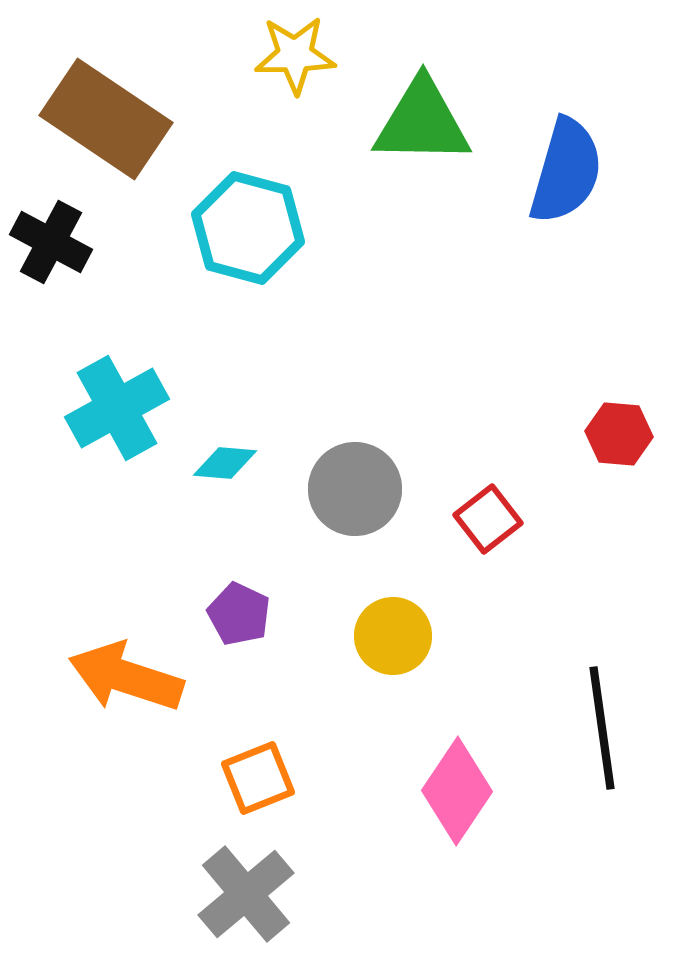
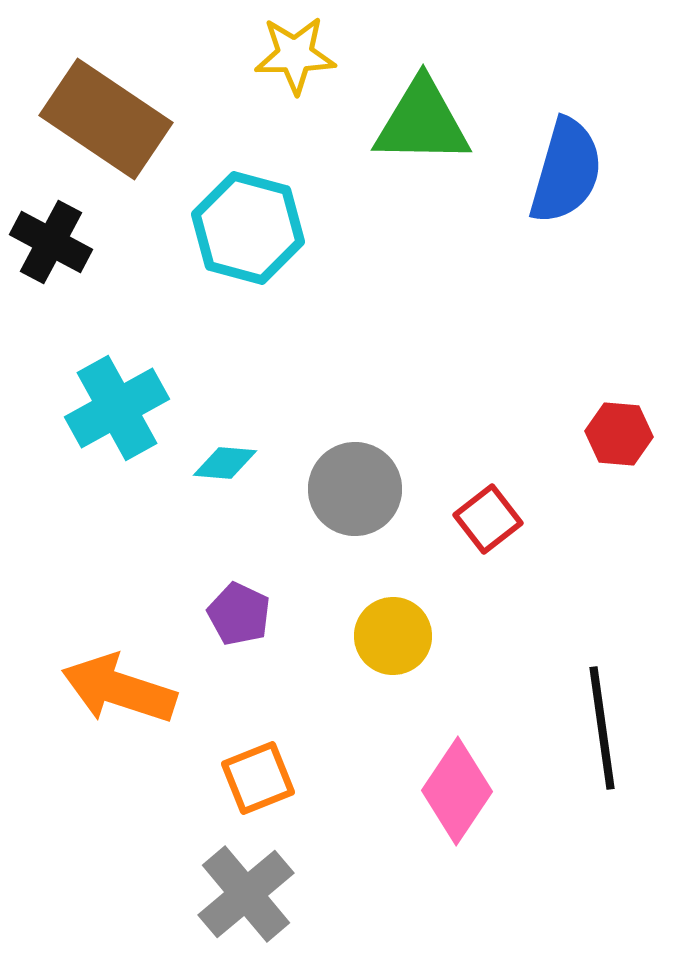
orange arrow: moved 7 px left, 12 px down
